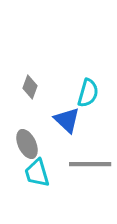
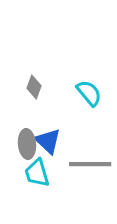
gray diamond: moved 4 px right
cyan semicircle: moved 1 px right; rotated 56 degrees counterclockwise
blue triangle: moved 19 px left, 21 px down
gray ellipse: rotated 20 degrees clockwise
